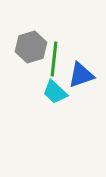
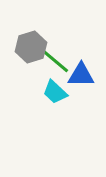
green line: moved 1 px down; rotated 56 degrees counterclockwise
blue triangle: rotated 20 degrees clockwise
